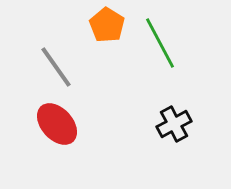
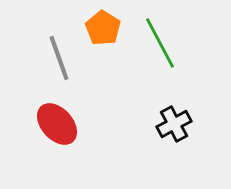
orange pentagon: moved 4 px left, 3 px down
gray line: moved 3 px right, 9 px up; rotated 15 degrees clockwise
